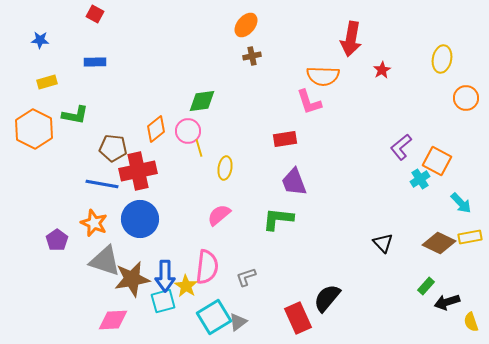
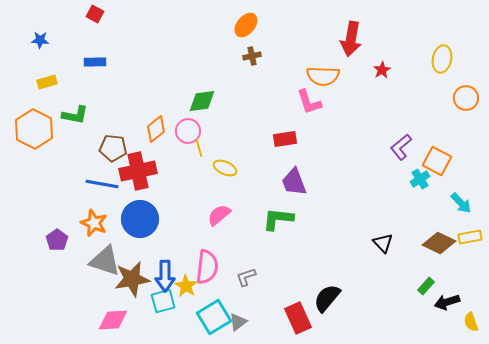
yellow ellipse at (225, 168): rotated 75 degrees counterclockwise
